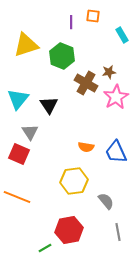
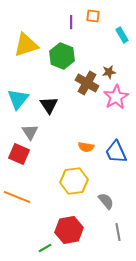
brown cross: moved 1 px right
